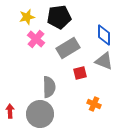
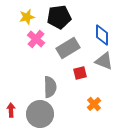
blue diamond: moved 2 px left
gray semicircle: moved 1 px right
orange cross: rotated 24 degrees clockwise
red arrow: moved 1 px right, 1 px up
